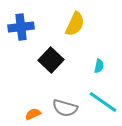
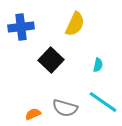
cyan semicircle: moved 1 px left, 1 px up
